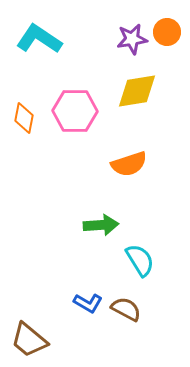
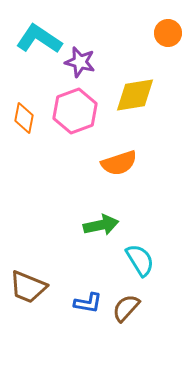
orange circle: moved 1 px right, 1 px down
purple star: moved 52 px left, 23 px down; rotated 24 degrees clockwise
yellow diamond: moved 2 px left, 4 px down
pink hexagon: rotated 21 degrees counterclockwise
orange semicircle: moved 10 px left, 1 px up
green arrow: rotated 8 degrees counterclockwise
blue L-shape: rotated 20 degrees counterclockwise
brown semicircle: moved 1 px up; rotated 76 degrees counterclockwise
brown trapezoid: moved 1 px left, 53 px up; rotated 18 degrees counterclockwise
